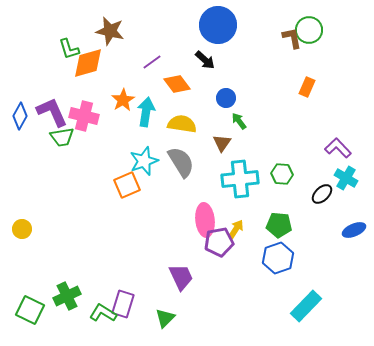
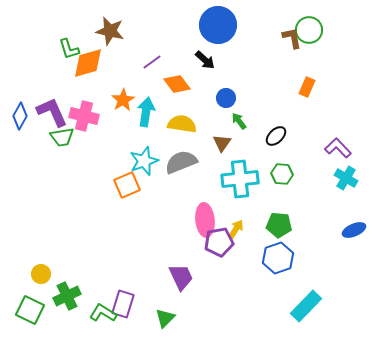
gray semicircle at (181, 162): rotated 80 degrees counterclockwise
black ellipse at (322, 194): moved 46 px left, 58 px up
yellow circle at (22, 229): moved 19 px right, 45 px down
